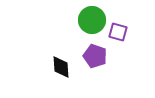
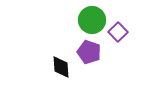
purple square: rotated 30 degrees clockwise
purple pentagon: moved 6 px left, 4 px up
